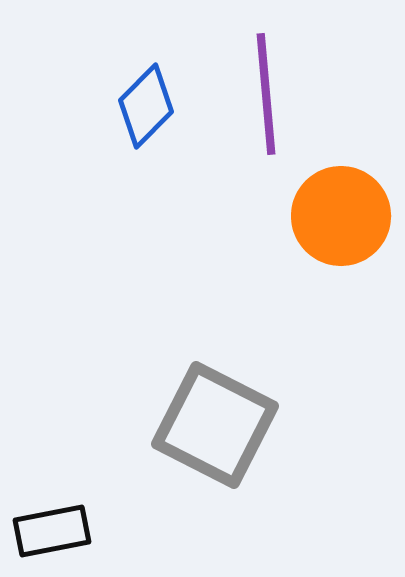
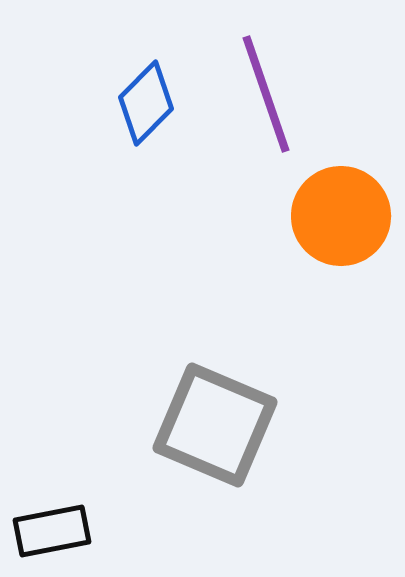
purple line: rotated 14 degrees counterclockwise
blue diamond: moved 3 px up
gray square: rotated 4 degrees counterclockwise
